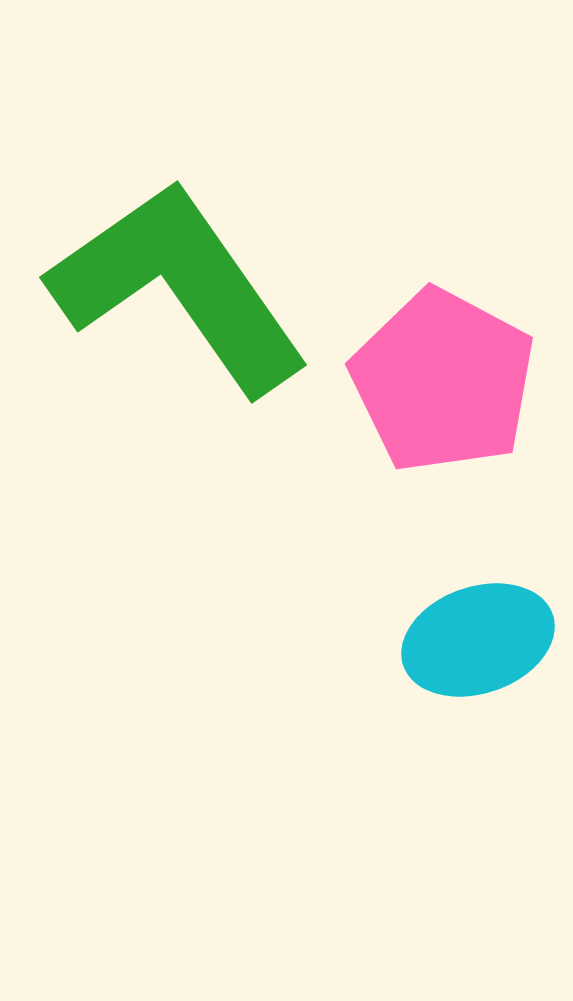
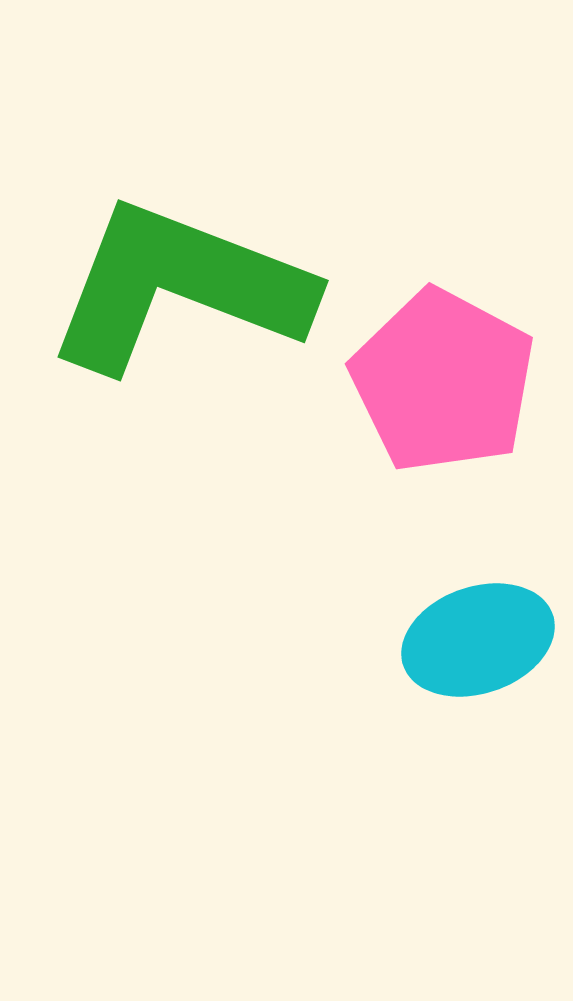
green L-shape: rotated 34 degrees counterclockwise
